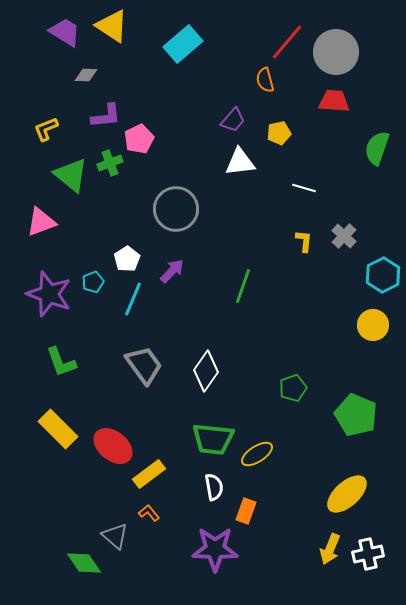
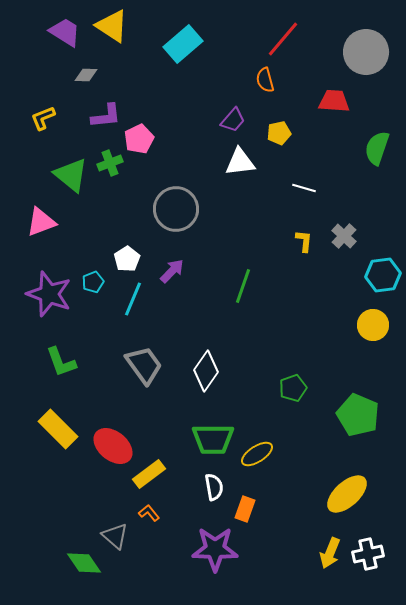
red line at (287, 42): moved 4 px left, 3 px up
gray circle at (336, 52): moved 30 px right
yellow L-shape at (46, 129): moved 3 px left, 11 px up
cyan hexagon at (383, 275): rotated 20 degrees clockwise
green pentagon at (356, 415): moved 2 px right
green trapezoid at (213, 439): rotated 6 degrees counterclockwise
orange rectangle at (246, 511): moved 1 px left, 2 px up
yellow arrow at (330, 549): moved 4 px down
